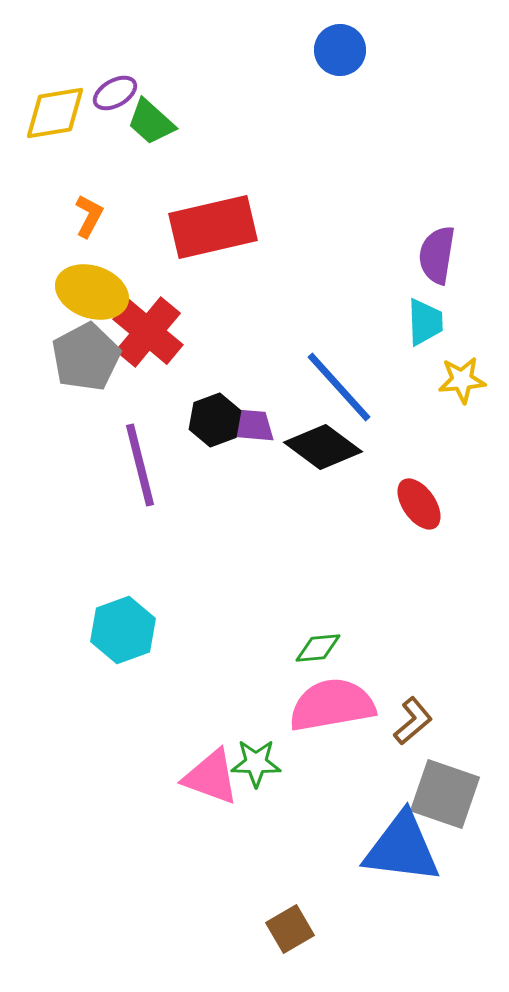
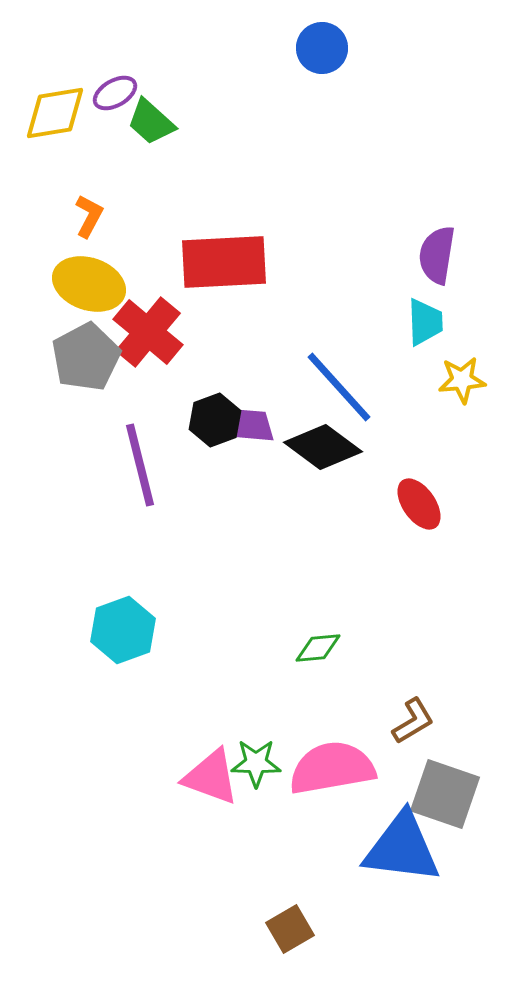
blue circle: moved 18 px left, 2 px up
red rectangle: moved 11 px right, 35 px down; rotated 10 degrees clockwise
yellow ellipse: moved 3 px left, 8 px up
pink semicircle: moved 63 px down
brown L-shape: rotated 9 degrees clockwise
